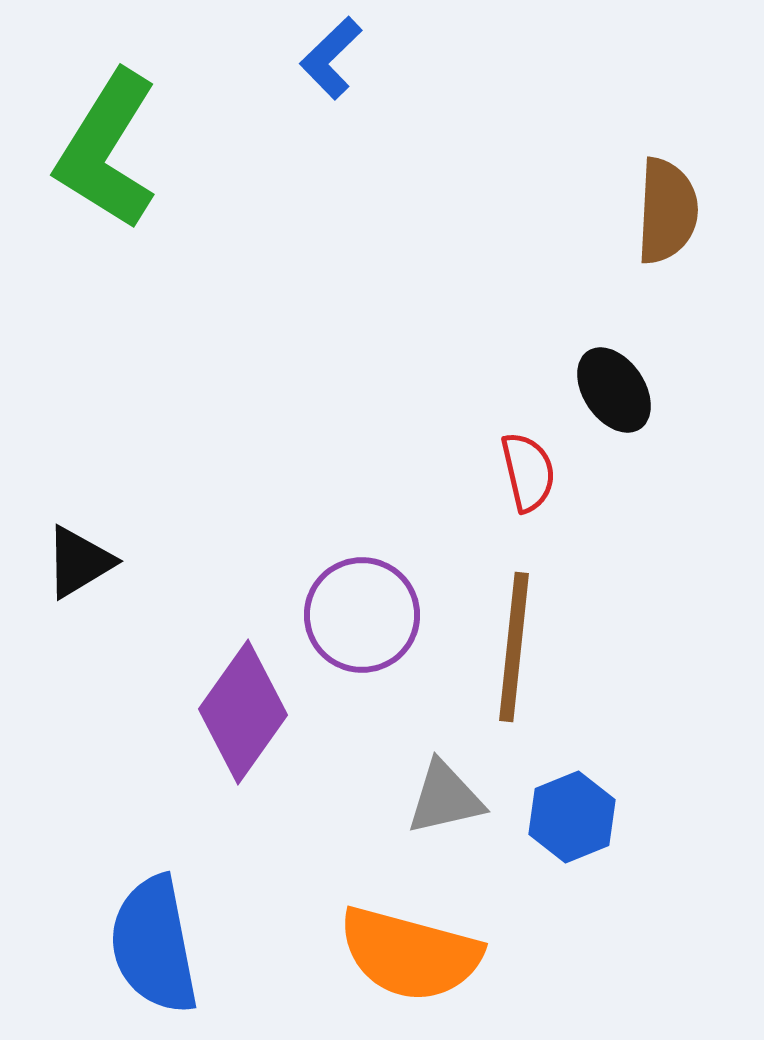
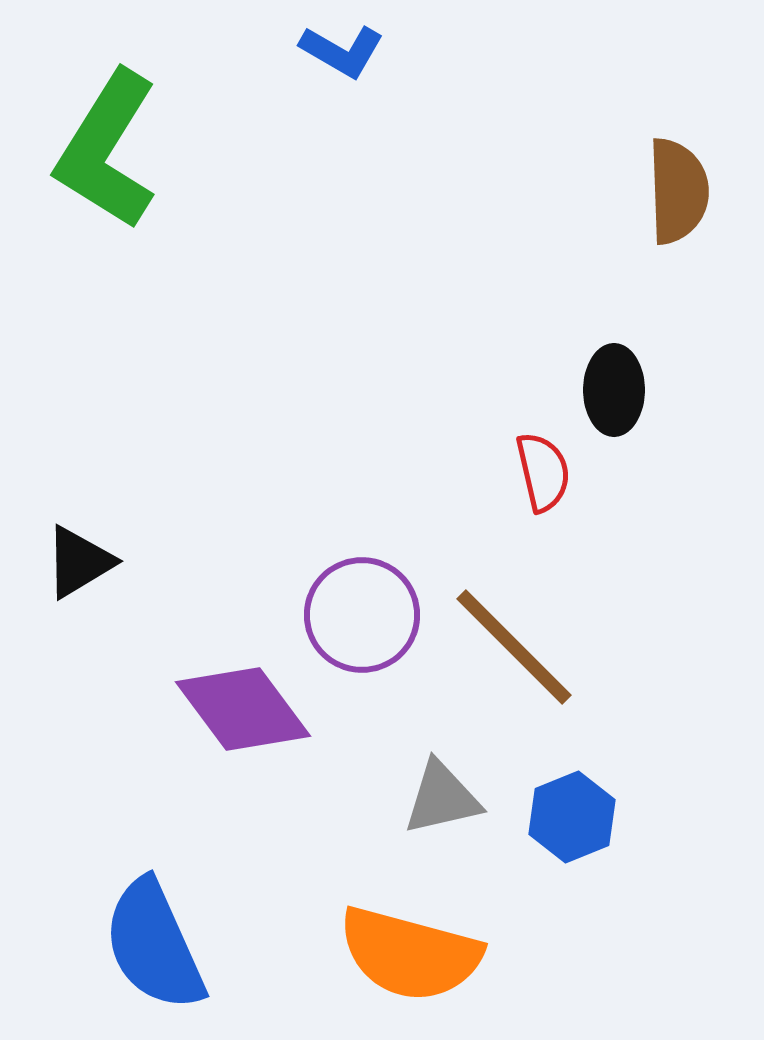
blue L-shape: moved 11 px right, 7 px up; rotated 106 degrees counterclockwise
brown semicircle: moved 11 px right, 20 px up; rotated 5 degrees counterclockwise
black ellipse: rotated 34 degrees clockwise
red semicircle: moved 15 px right
brown line: rotated 51 degrees counterclockwise
purple diamond: moved 3 px up; rotated 72 degrees counterclockwise
gray triangle: moved 3 px left
blue semicircle: rotated 13 degrees counterclockwise
